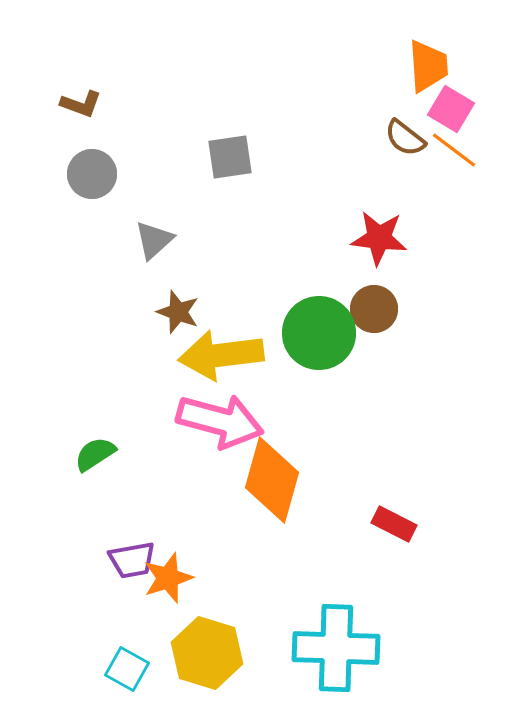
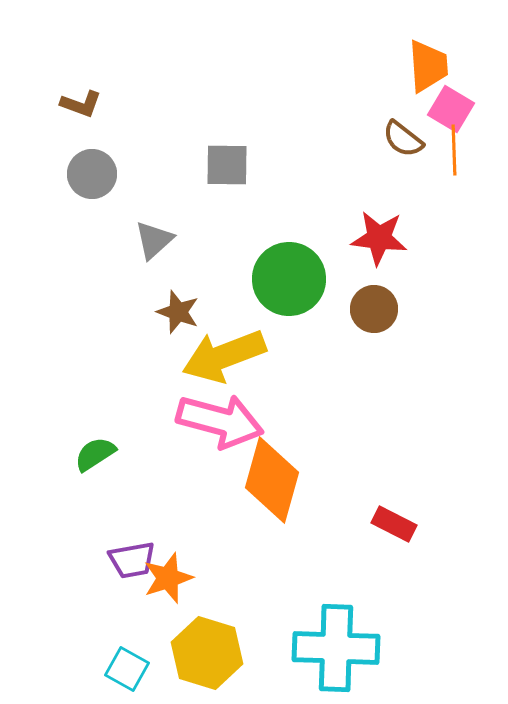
brown semicircle: moved 2 px left, 1 px down
orange line: rotated 51 degrees clockwise
gray square: moved 3 px left, 8 px down; rotated 9 degrees clockwise
green circle: moved 30 px left, 54 px up
yellow arrow: moved 3 px right, 1 px down; rotated 14 degrees counterclockwise
